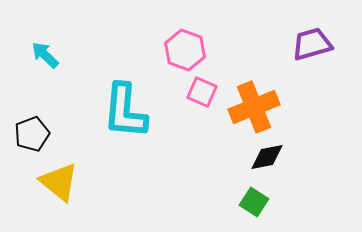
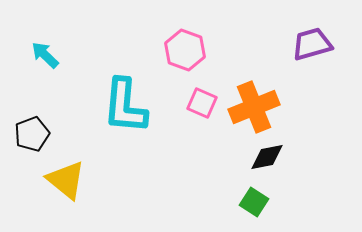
pink square: moved 11 px down
cyan L-shape: moved 5 px up
yellow triangle: moved 7 px right, 2 px up
